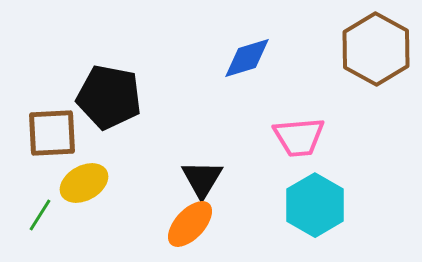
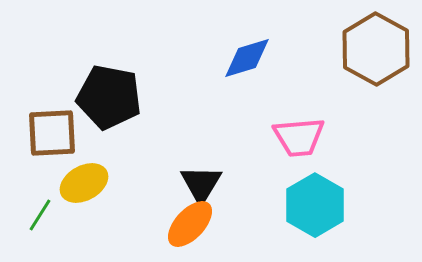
black triangle: moved 1 px left, 5 px down
